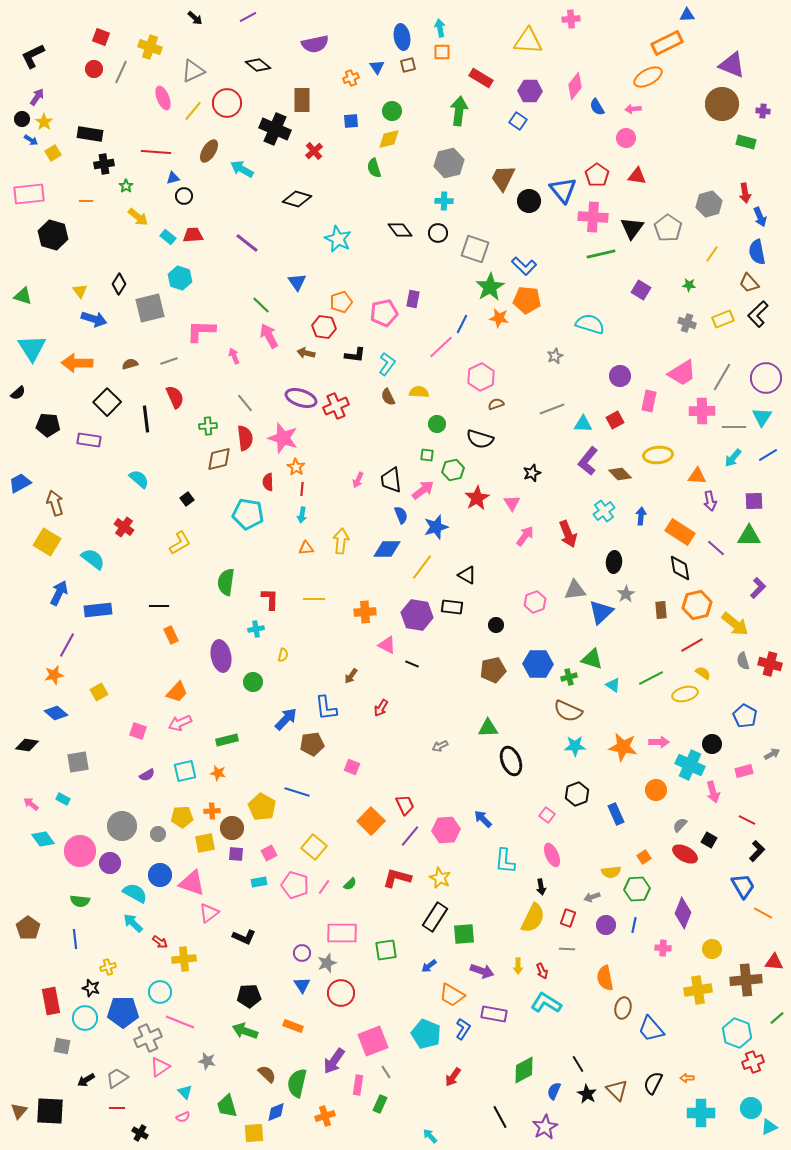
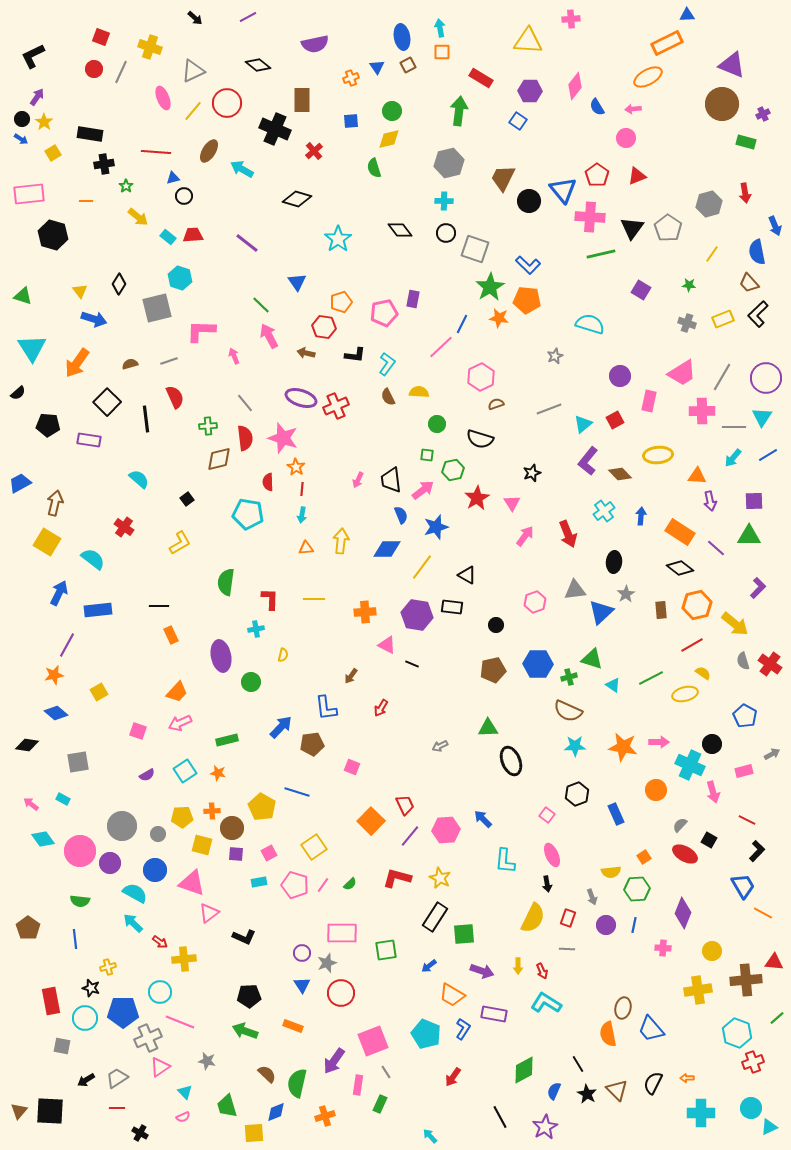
brown square at (408, 65): rotated 14 degrees counterclockwise
purple cross at (763, 111): moved 3 px down; rotated 32 degrees counterclockwise
blue arrow at (31, 140): moved 10 px left, 1 px up
red triangle at (637, 176): rotated 30 degrees counterclockwise
pink cross at (593, 217): moved 3 px left
blue arrow at (760, 217): moved 15 px right, 9 px down
black circle at (438, 233): moved 8 px right
cyan star at (338, 239): rotated 12 degrees clockwise
blue L-shape at (524, 266): moved 4 px right, 1 px up
gray square at (150, 308): moved 7 px right
orange arrow at (77, 363): rotated 56 degrees counterclockwise
gray line at (552, 409): moved 3 px left
cyan triangle at (583, 424): rotated 42 degrees counterclockwise
brown arrow at (55, 503): rotated 30 degrees clockwise
black diamond at (680, 568): rotated 44 degrees counterclockwise
red cross at (770, 664): rotated 20 degrees clockwise
green circle at (253, 682): moved 2 px left
blue arrow at (286, 719): moved 5 px left, 8 px down
cyan square at (185, 771): rotated 20 degrees counterclockwise
yellow square at (205, 843): moved 3 px left, 2 px down; rotated 25 degrees clockwise
yellow square at (314, 847): rotated 15 degrees clockwise
blue circle at (160, 875): moved 5 px left, 5 px up
pink line at (324, 887): moved 1 px left, 2 px up
black arrow at (541, 887): moved 6 px right, 3 px up
gray arrow at (592, 897): rotated 91 degrees counterclockwise
yellow circle at (712, 949): moved 2 px down
orange semicircle at (605, 978): moved 3 px right, 56 px down
